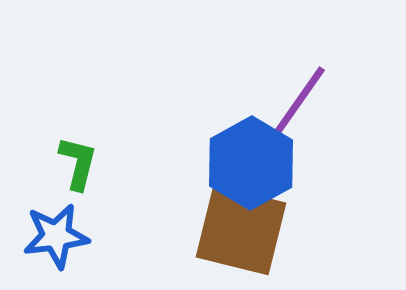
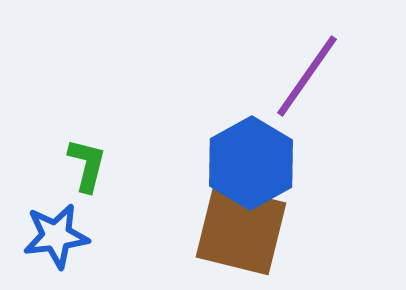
purple line: moved 12 px right, 31 px up
green L-shape: moved 9 px right, 2 px down
